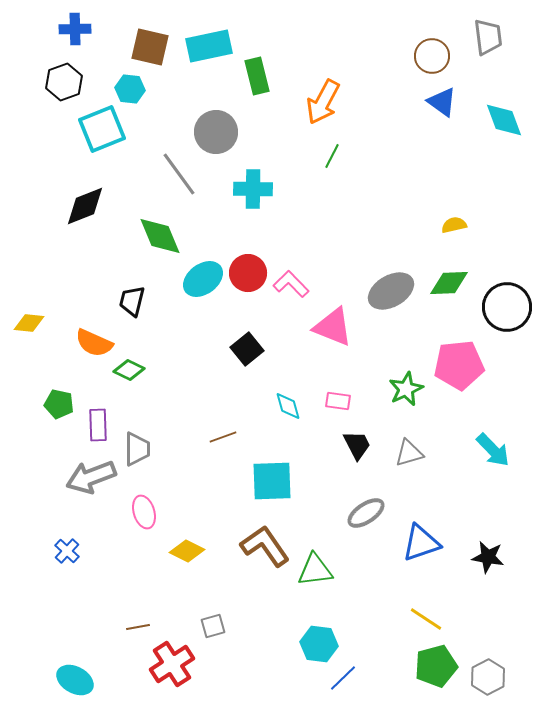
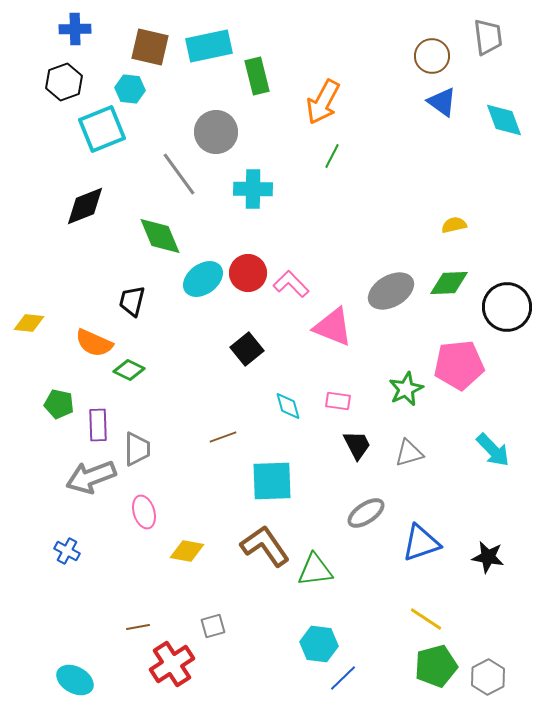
blue cross at (67, 551): rotated 15 degrees counterclockwise
yellow diamond at (187, 551): rotated 16 degrees counterclockwise
